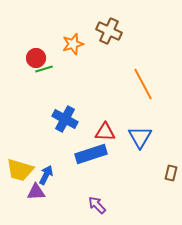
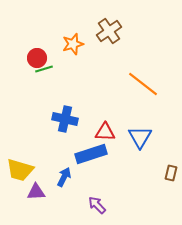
brown cross: rotated 30 degrees clockwise
red circle: moved 1 px right
orange line: rotated 24 degrees counterclockwise
blue cross: rotated 15 degrees counterclockwise
blue arrow: moved 18 px right, 2 px down
